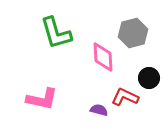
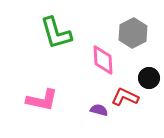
gray hexagon: rotated 12 degrees counterclockwise
pink diamond: moved 3 px down
pink L-shape: moved 1 px down
